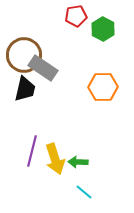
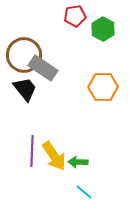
red pentagon: moved 1 px left
black trapezoid: rotated 52 degrees counterclockwise
purple line: rotated 12 degrees counterclockwise
yellow arrow: moved 1 px left, 3 px up; rotated 16 degrees counterclockwise
